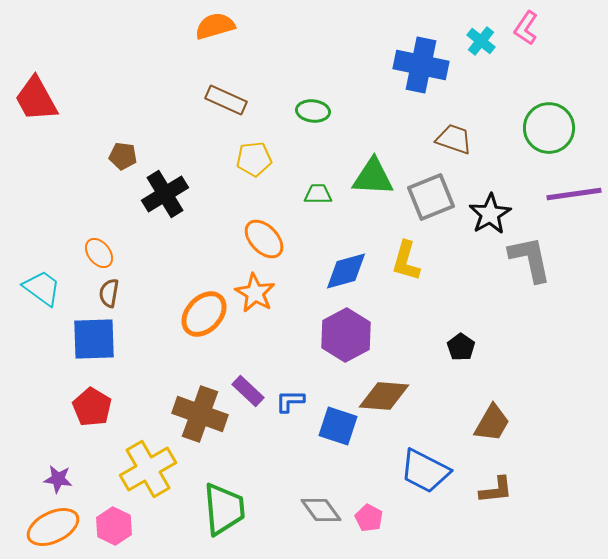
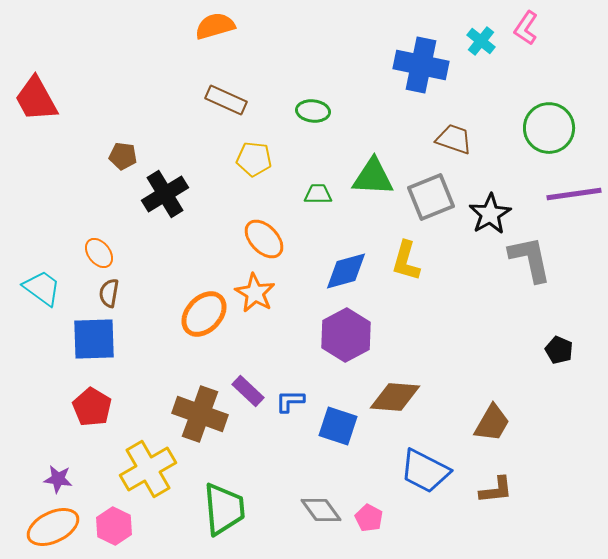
yellow pentagon at (254, 159): rotated 12 degrees clockwise
black pentagon at (461, 347): moved 98 px right, 3 px down; rotated 12 degrees counterclockwise
brown diamond at (384, 396): moved 11 px right, 1 px down
